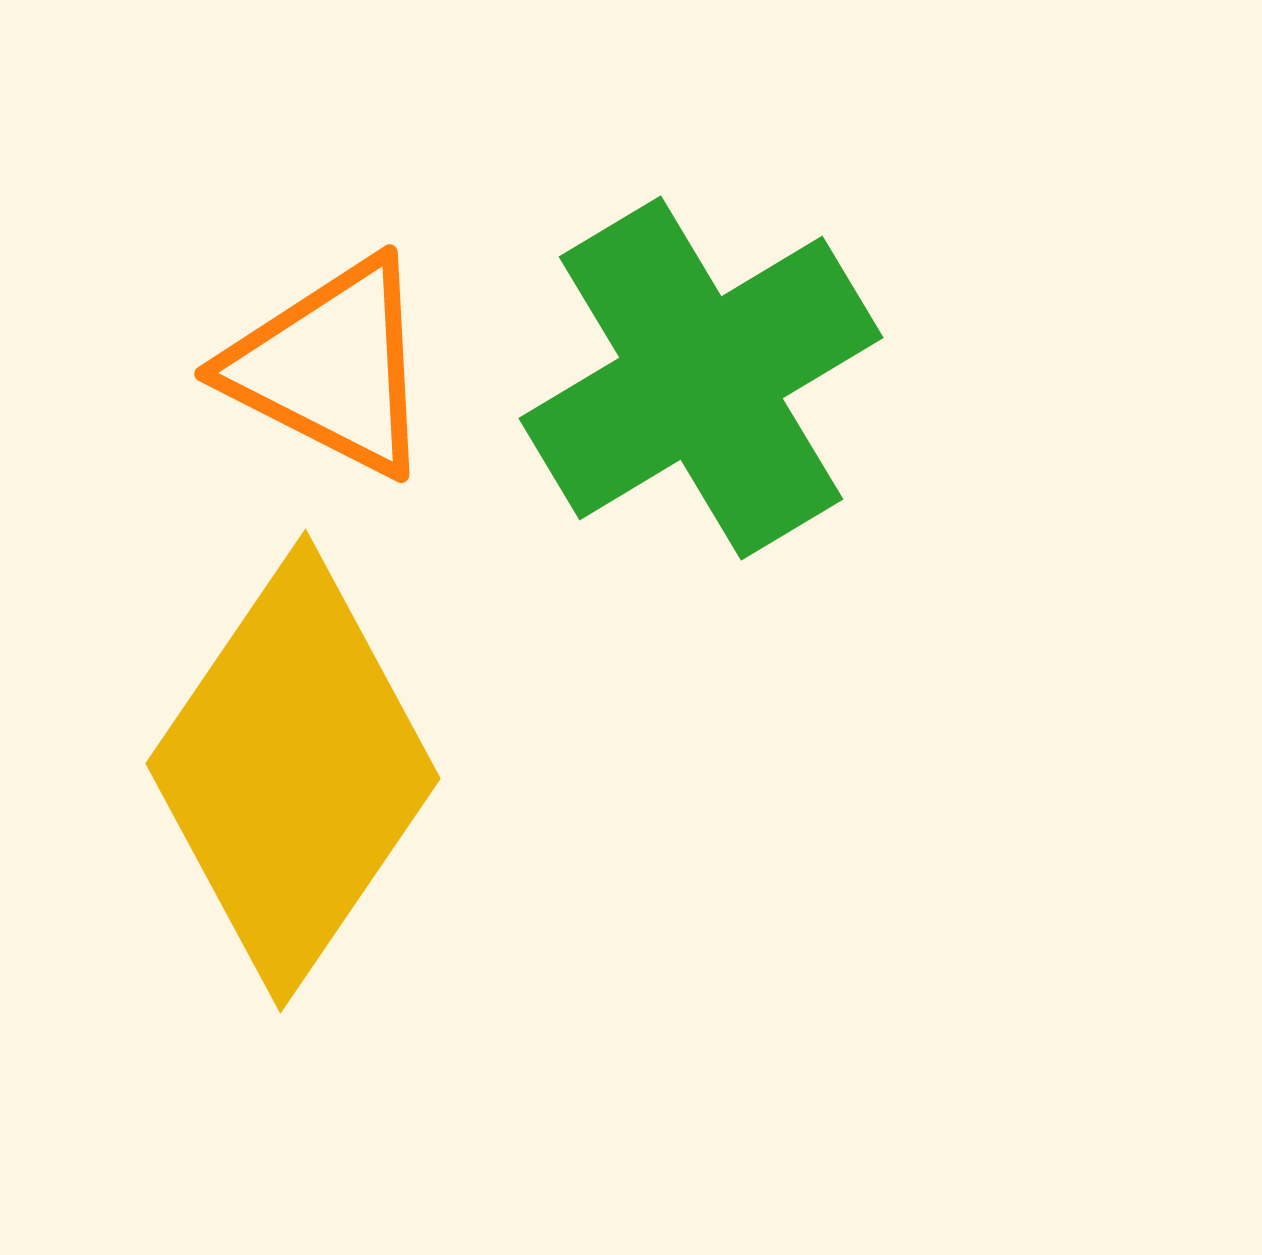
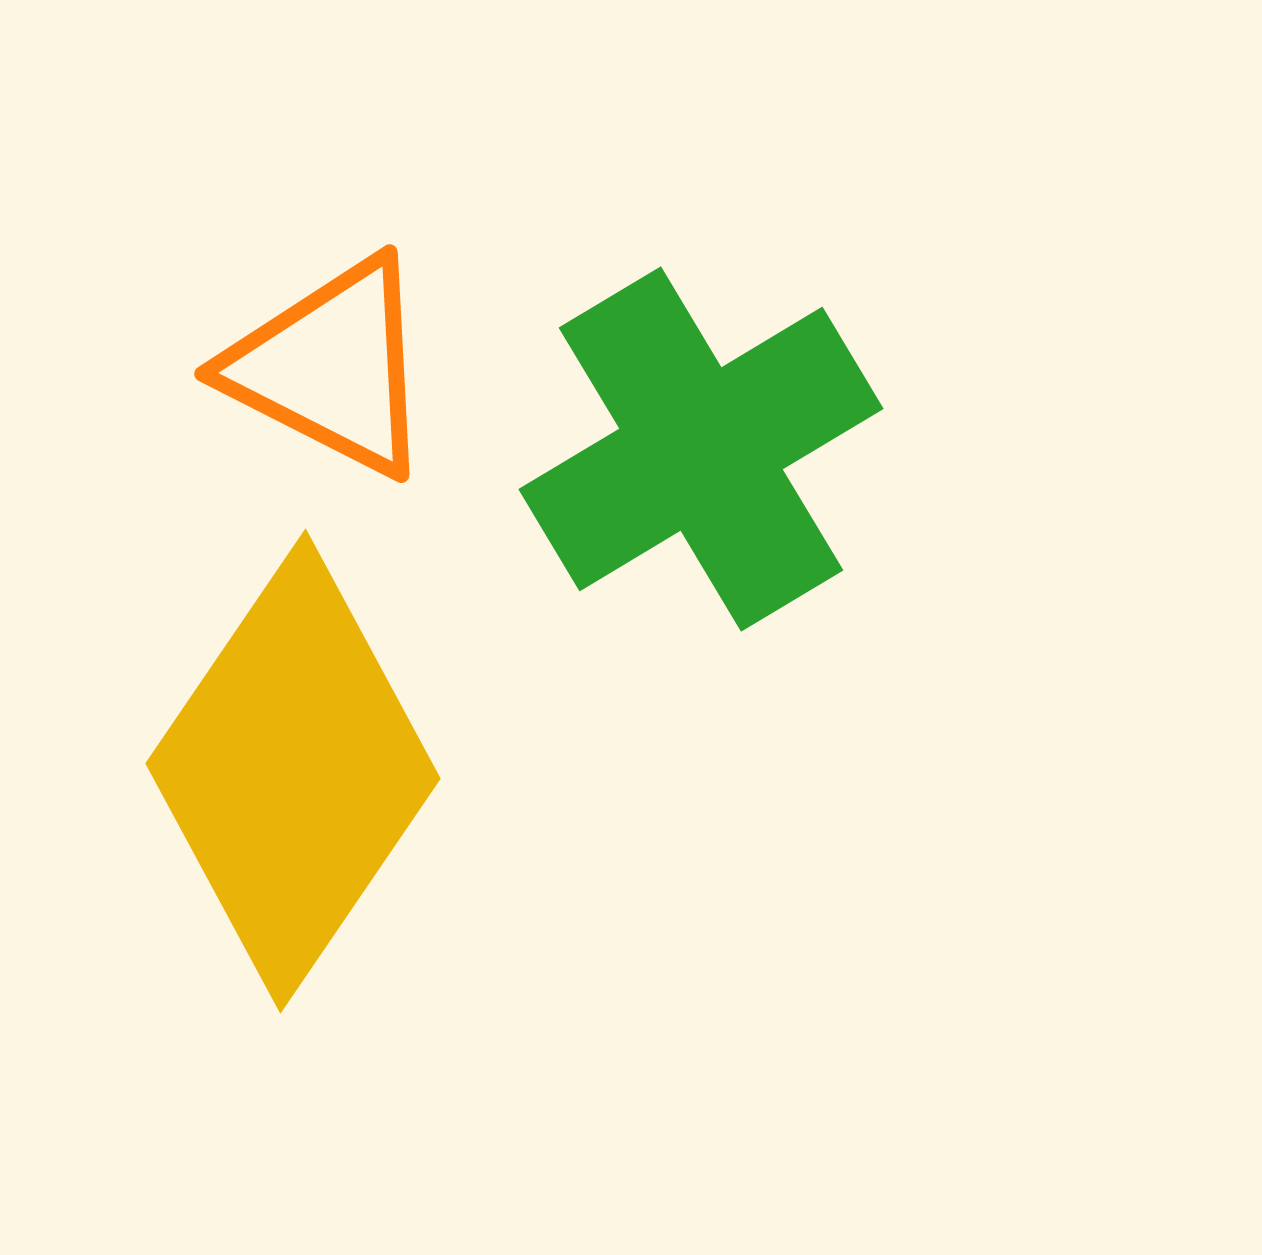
green cross: moved 71 px down
